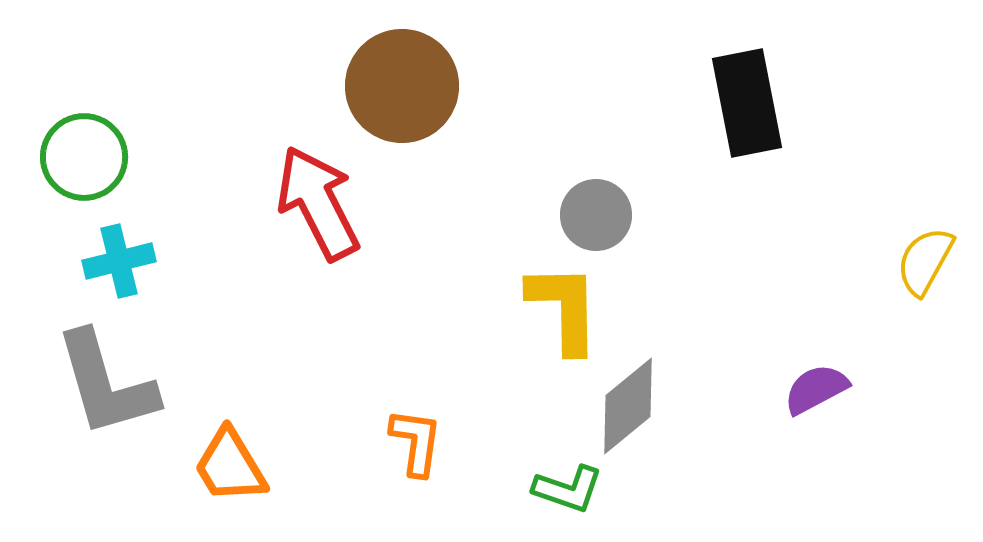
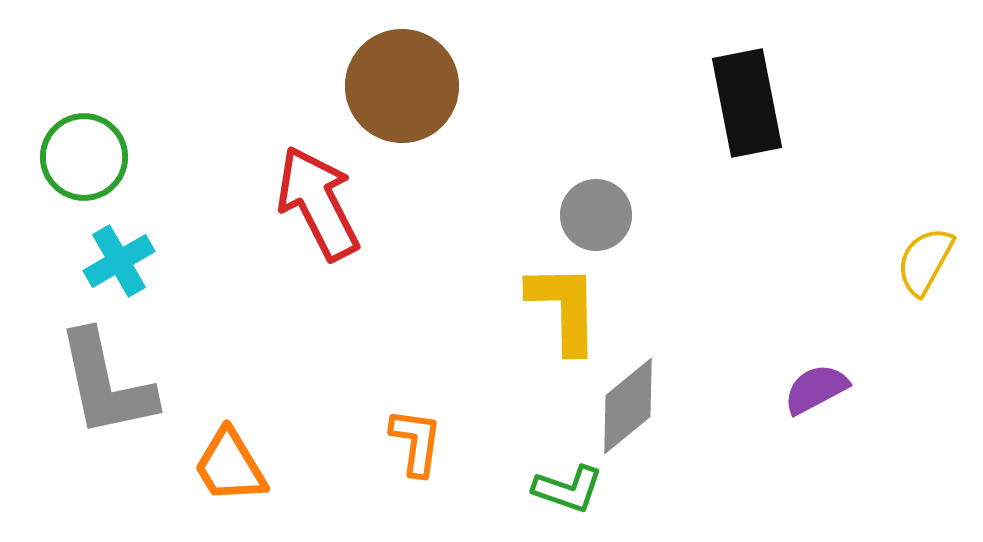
cyan cross: rotated 16 degrees counterclockwise
gray L-shape: rotated 4 degrees clockwise
